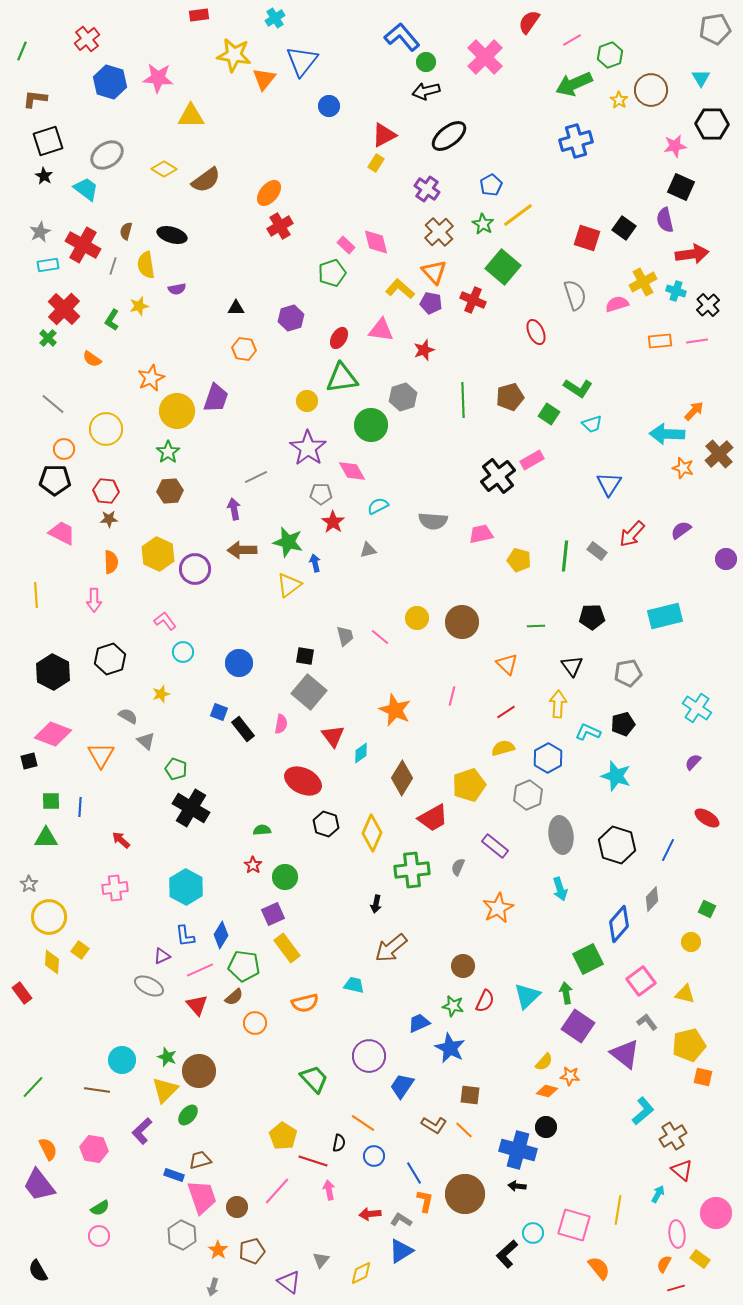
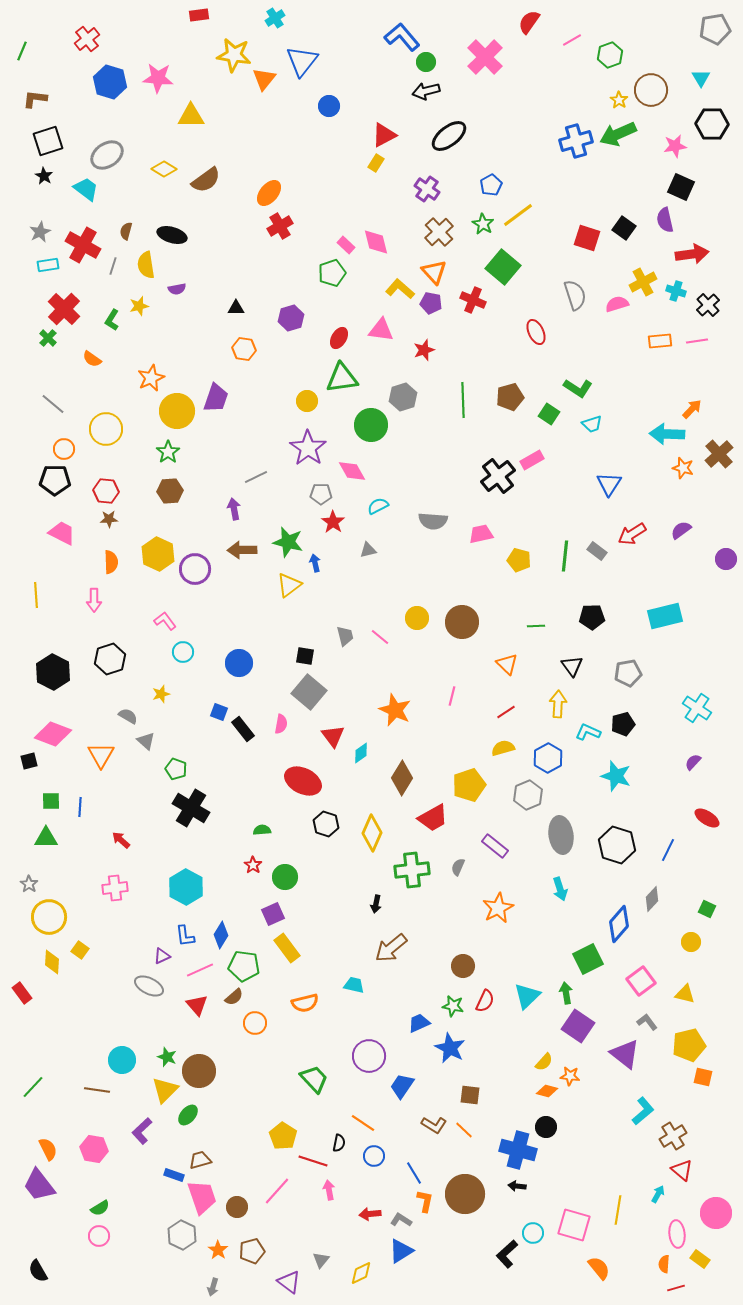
green arrow at (574, 84): moved 44 px right, 50 px down
orange arrow at (694, 411): moved 2 px left, 2 px up
red arrow at (632, 534): rotated 16 degrees clockwise
orange semicircle at (664, 1264): rotated 24 degrees counterclockwise
